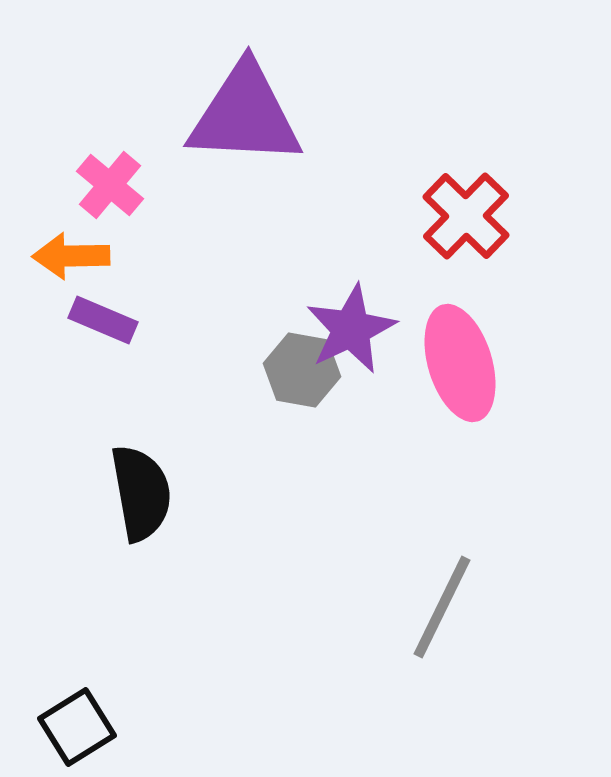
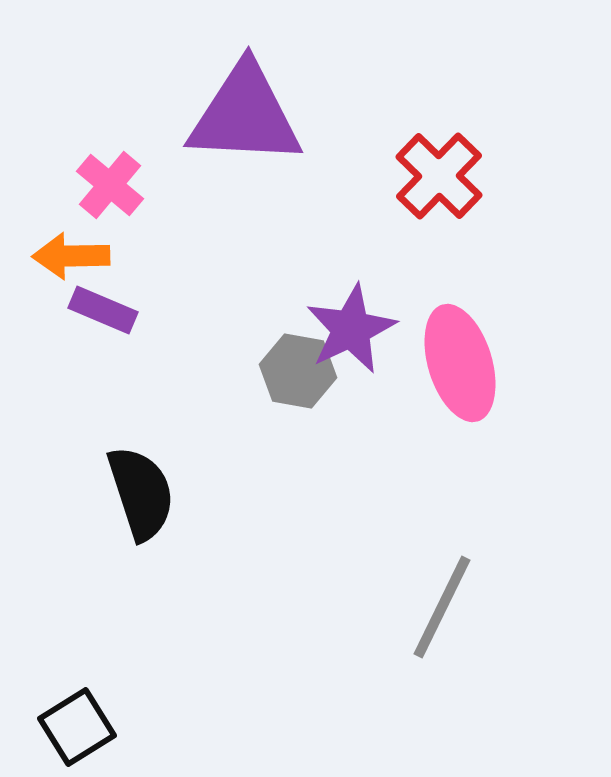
red cross: moved 27 px left, 40 px up
purple rectangle: moved 10 px up
gray hexagon: moved 4 px left, 1 px down
black semicircle: rotated 8 degrees counterclockwise
